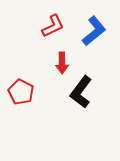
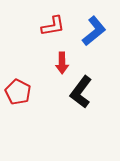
red L-shape: rotated 15 degrees clockwise
red pentagon: moved 3 px left
